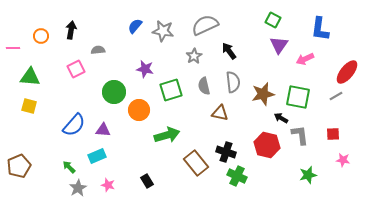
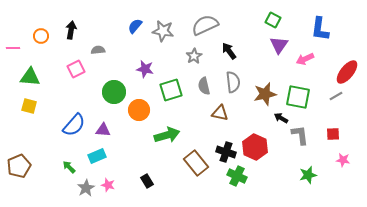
brown star at (263, 94): moved 2 px right
red hexagon at (267, 145): moved 12 px left, 2 px down; rotated 10 degrees clockwise
gray star at (78, 188): moved 8 px right
